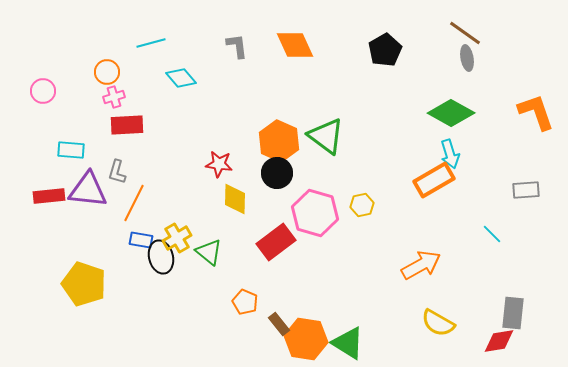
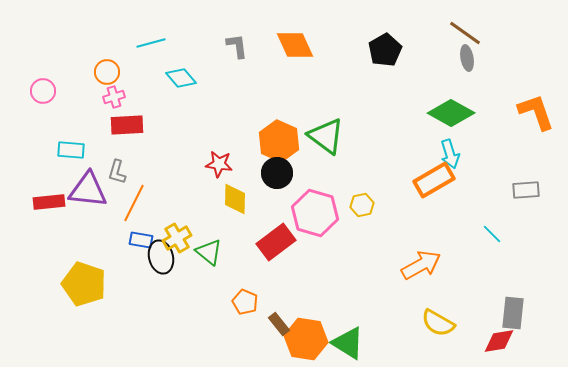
red rectangle at (49, 196): moved 6 px down
